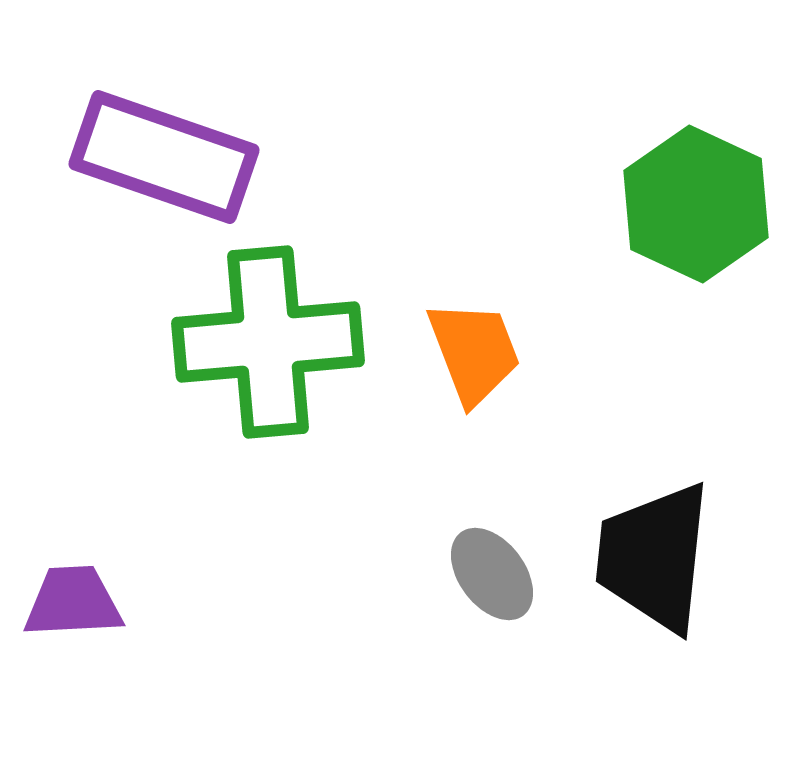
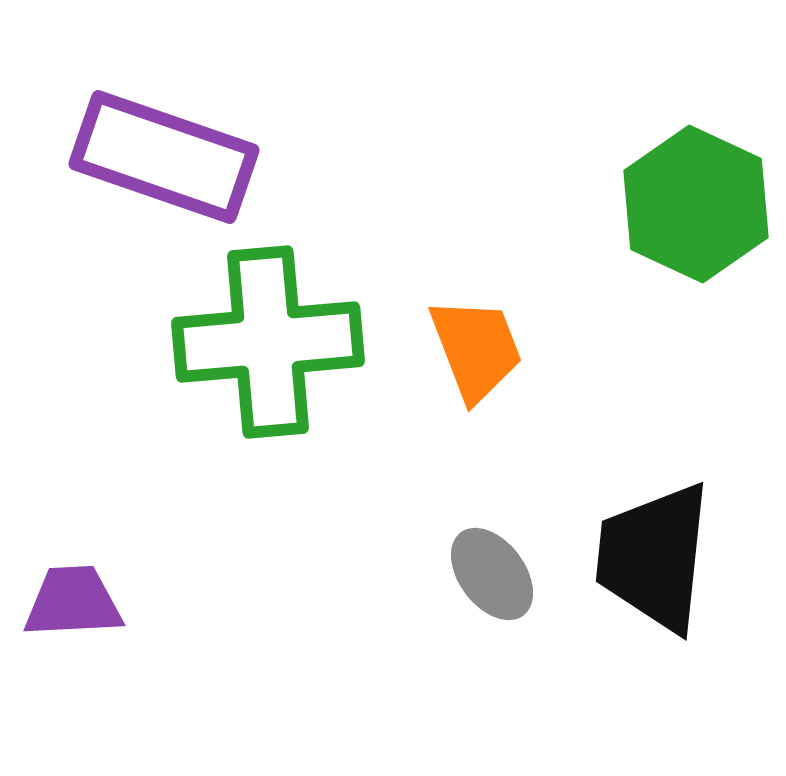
orange trapezoid: moved 2 px right, 3 px up
